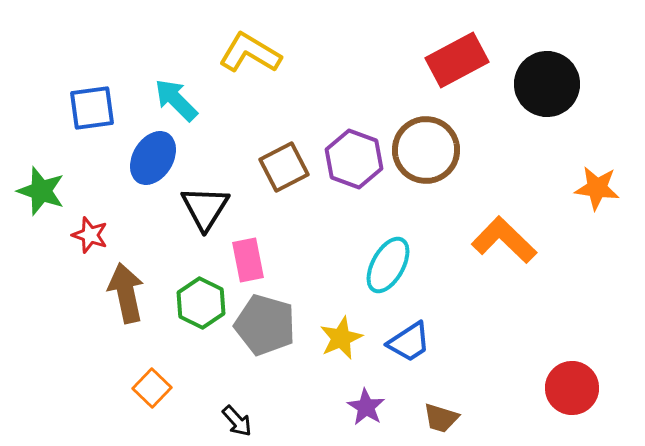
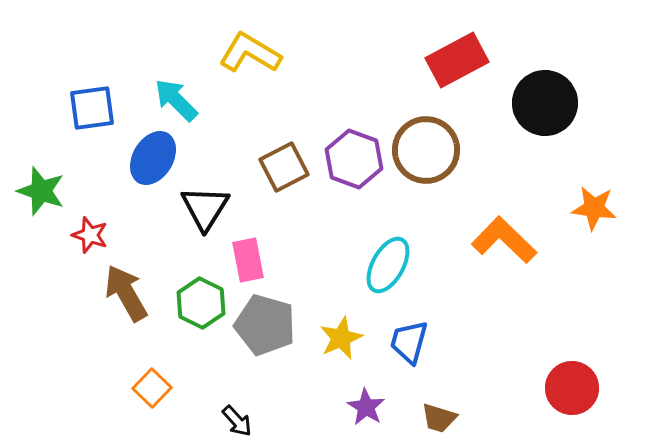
black circle: moved 2 px left, 19 px down
orange star: moved 3 px left, 20 px down
brown arrow: rotated 18 degrees counterclockwise
blue trapezoid: rotated 138 degrees clockwise
brown trapezoid: moved 2 px left
